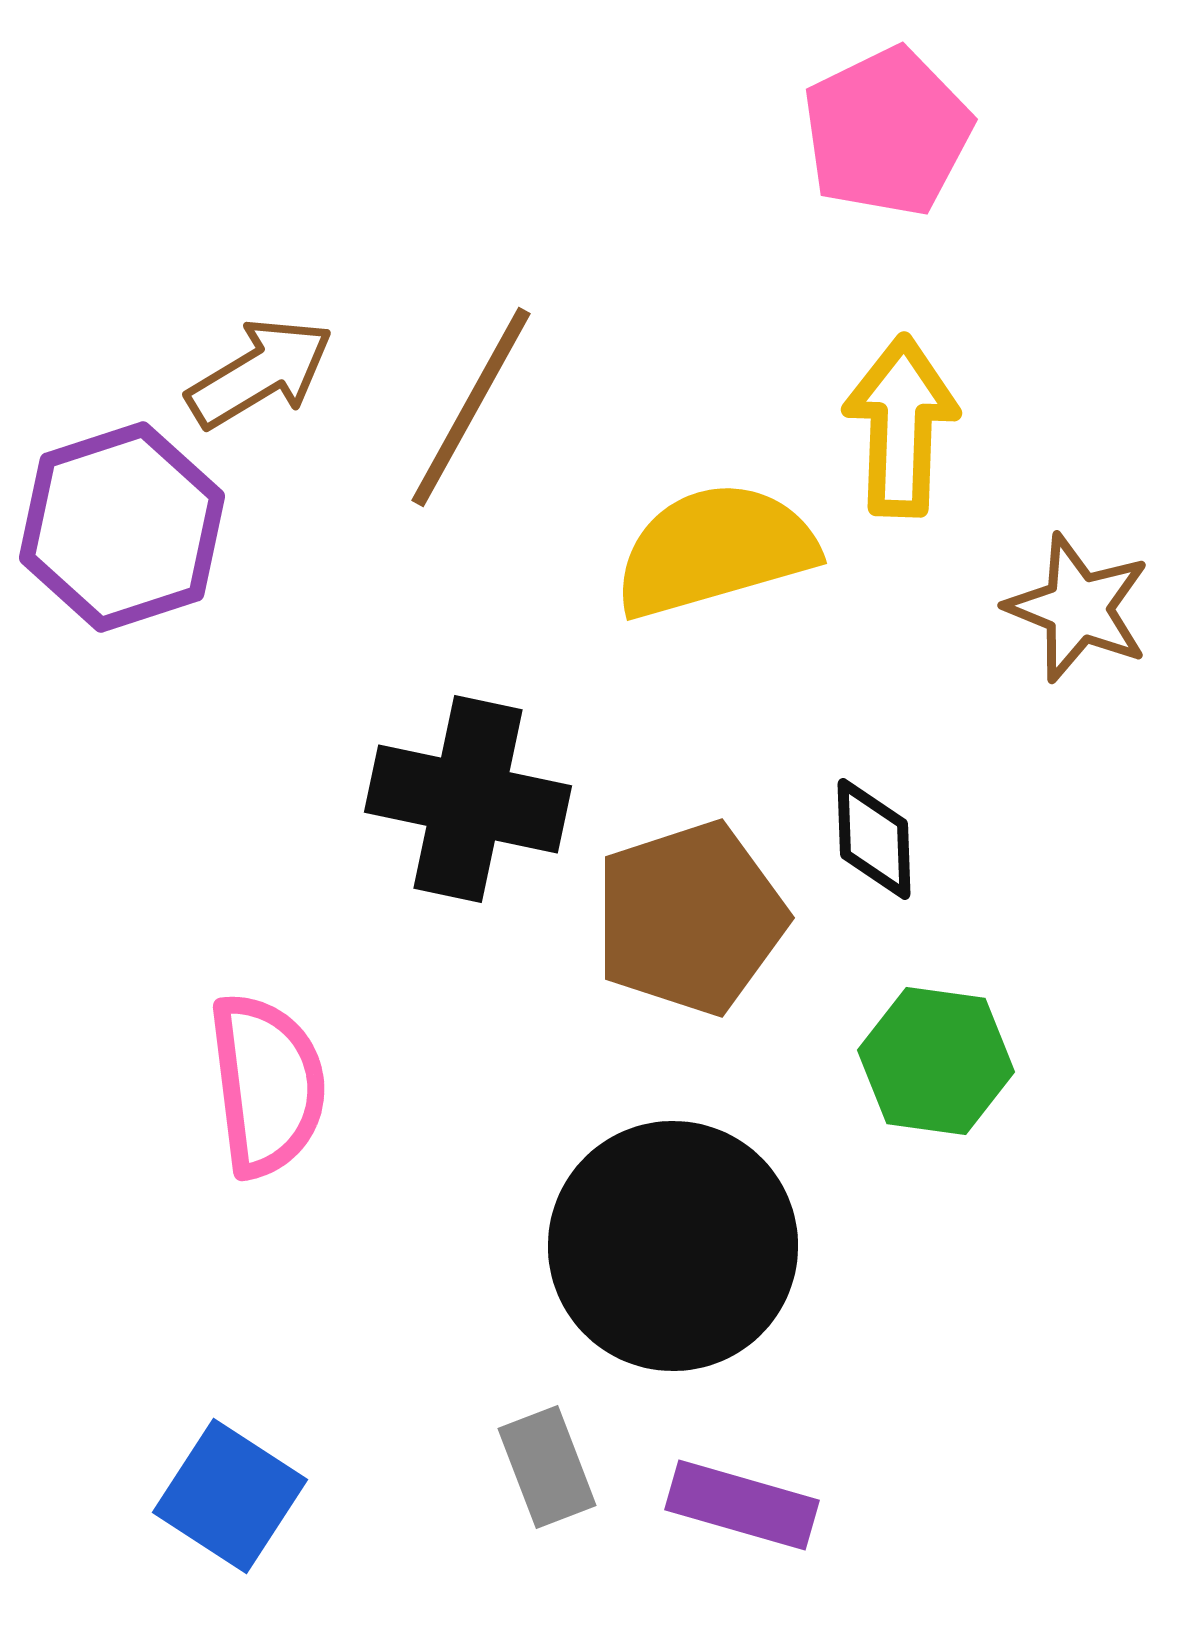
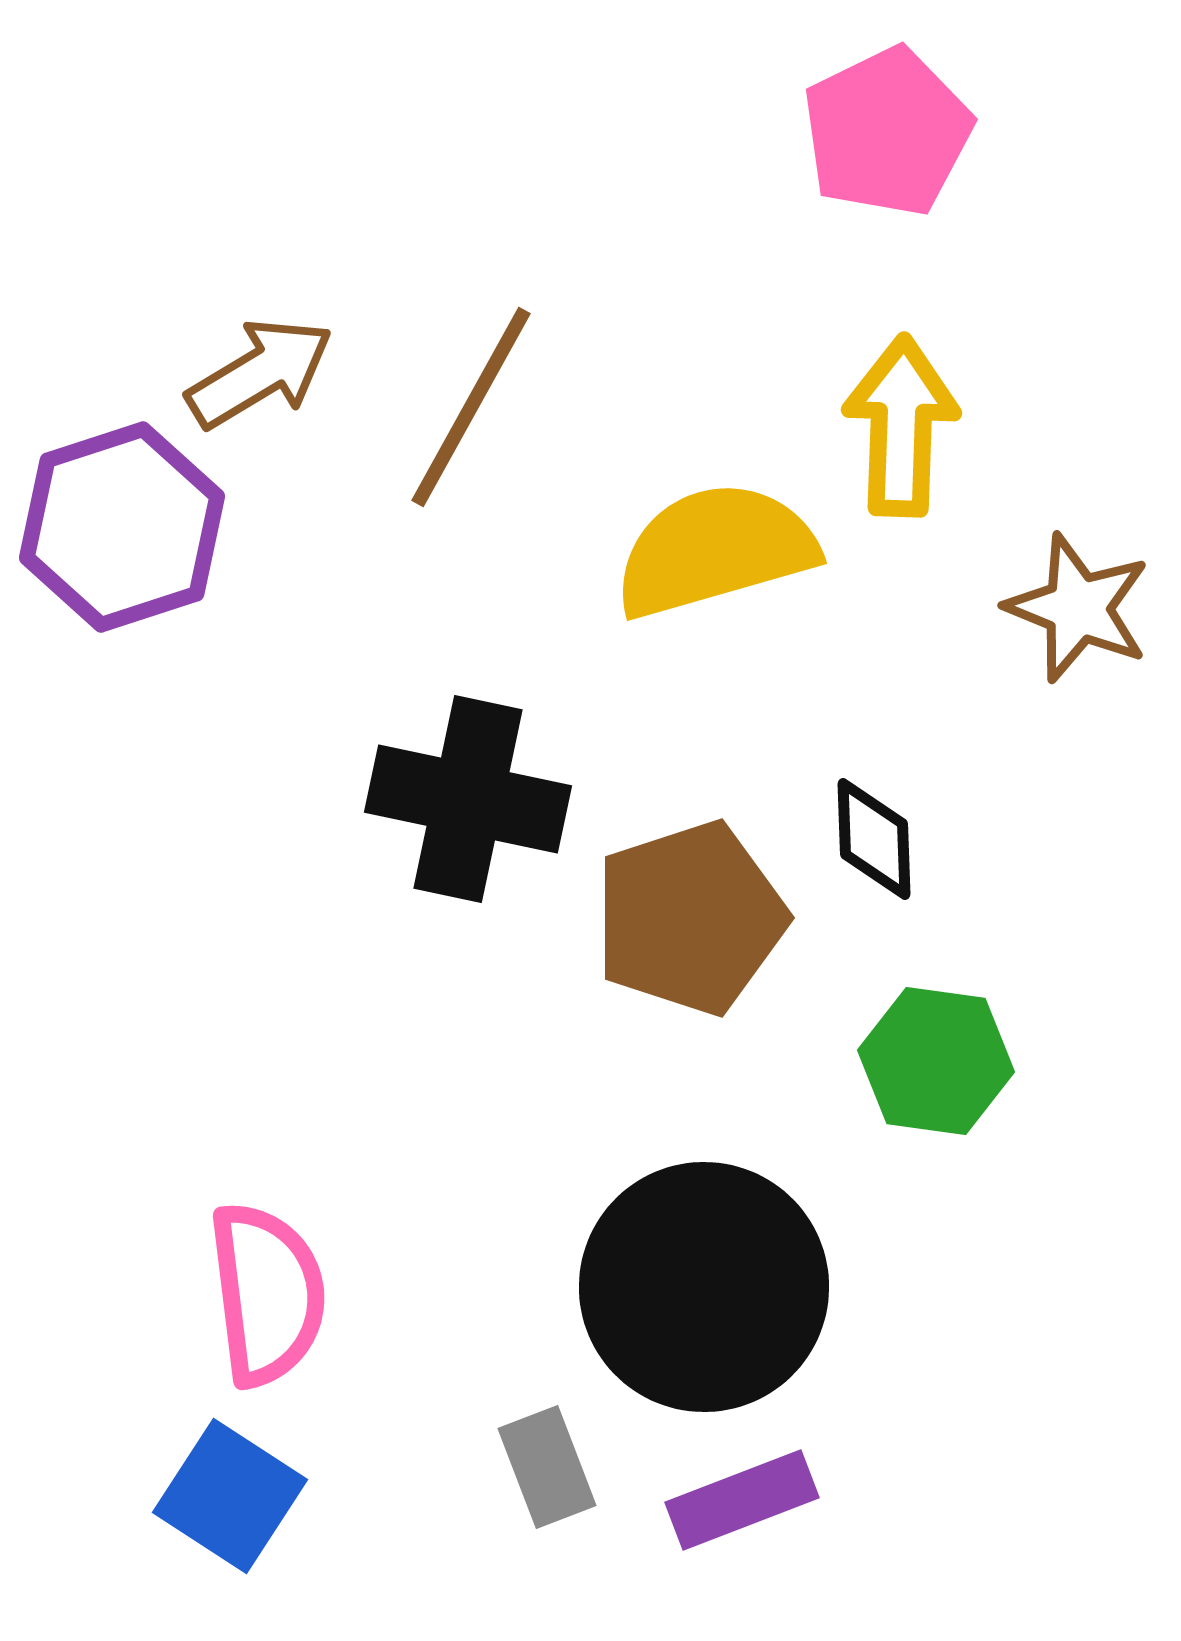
pink semicircle: moved 209 px down
black circle: moved 31 px right, 41 px down
purple rectangle: moved 5 px up; rotated 37 degrees counterclockwise
